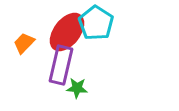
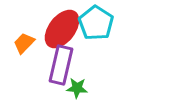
red ellipse: moved 5 px left, 3 px up
